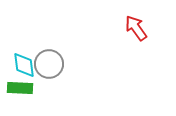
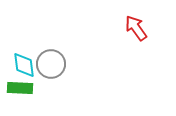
gray circle: moved 2 px right
